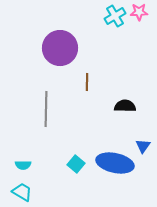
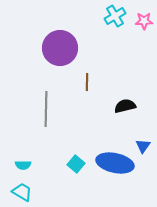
pink star: moved 5 px right, 9 px down
black semicircle: rotated 15 degrees counterclockwise
